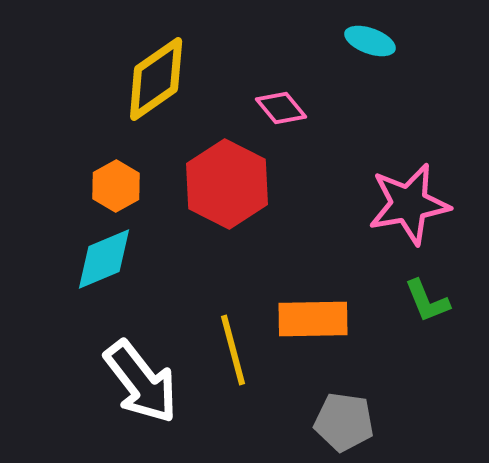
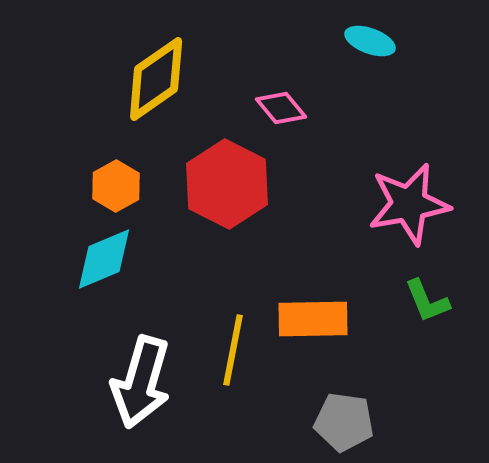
yellow line: rotated 26 degrees clockwise
white arrow: rotated 54 degrees clockwise
